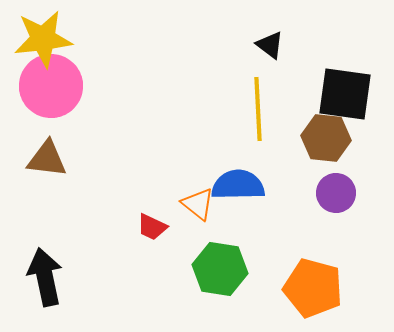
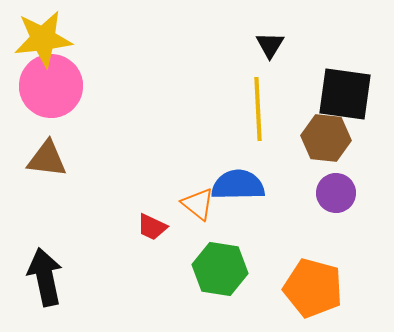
black triangle: rotated 24 degrees clockwise
